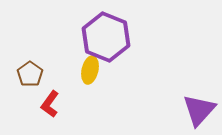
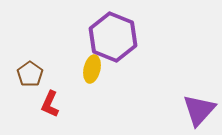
purple hexagon: moved 7 px right
yellow ellipse: moved 2 px right, 1 px up
red L-shape: rotated 12 degrees counterclockwise
